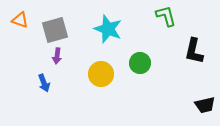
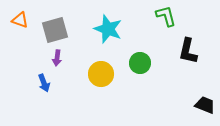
black L-shape: moved 6 px left
purple arrow: moved 2 px down
black trapezoid: rotated 145 degrees counterclockwise
